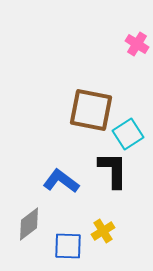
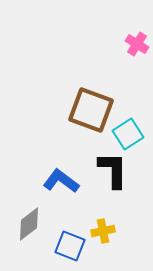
brown square: rotated 9 degrees clockwise
yellow cross: rotated 20 degrees clockwise
blue square: moved 2 px right; rotated 20 degrees clockwise
